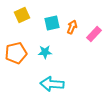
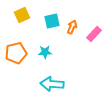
cyan square: moved 2 px up
